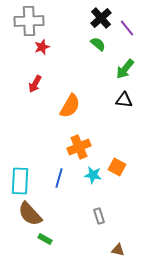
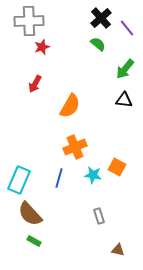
orange cross: moved 4 px left
cyan rectangle: moved 1 px left, 1 px up; rotated 20 degrees clockwise
green rectangle: moved 11 px left, 2 px down
